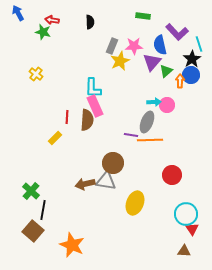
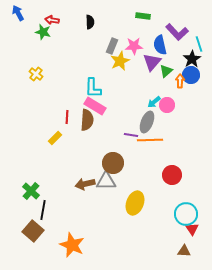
cyan arrow: rotated 144 degrees clockwise
pink rectangle: rotated 35 degrees counterclockwise
gray triangle: rotated 10 degrees counterclockwise
